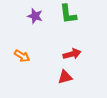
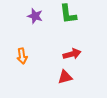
orange arrow: rotated 49 degrees clockwise
